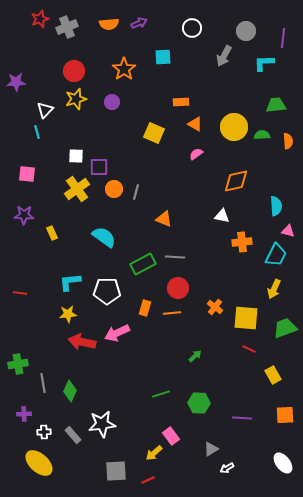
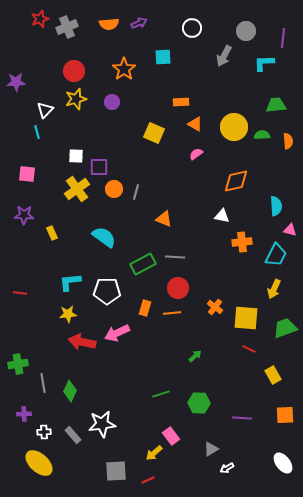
pink triangle at (288, 231): moved 2 px right, 1 px up
